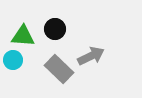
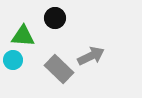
black circle: moved 11 px up
